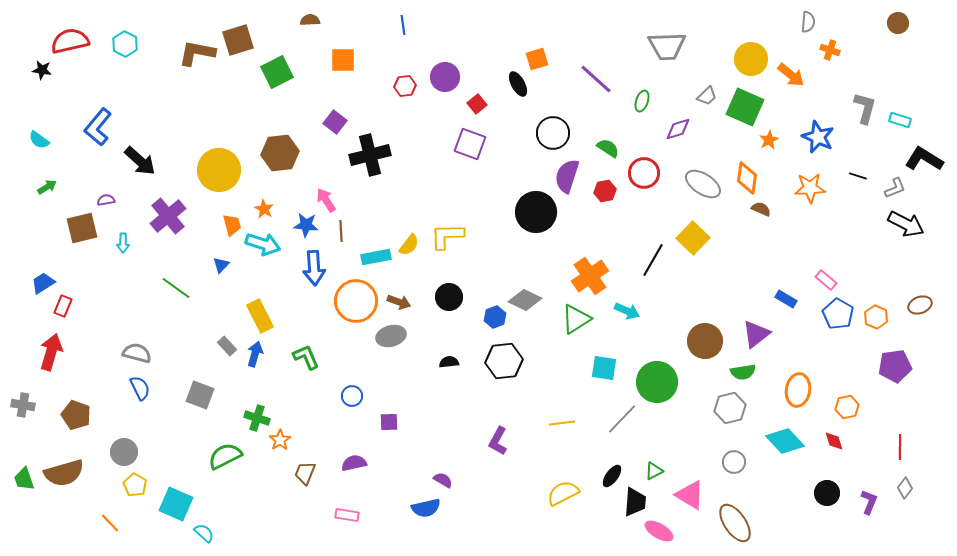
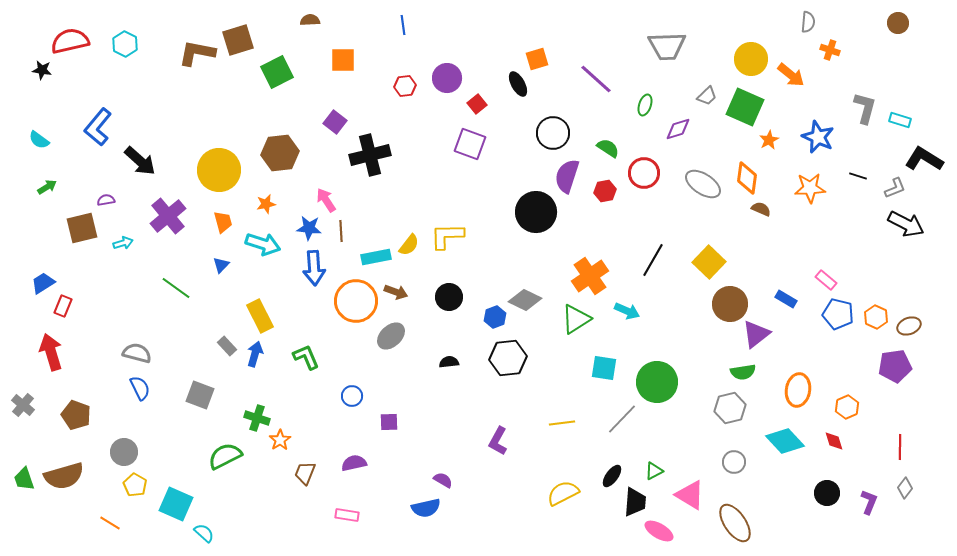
purple circle at (445, 77): moved 2 px right, 1 px down
green ellipse at (642, 101): moved 3 px right, 4 px down
orange star at (264, 209): moved 2 px right, 5 px up; rotated 30 degrees clockwise
orange trapezoid at (232, 225): moved 9 px left, 3 px up
blue star at (306, 225): moved 3 px right, 3 px down
yellow square at (693, 238): moved 16 px right, 24 px down
cyan arrow at (123, 243): rotated 108 degrees counterclockwise
brown arrow at (399, 302): moved 3 px left, 10 px up
brown ellipse at (920, 305): moved 11 px left, 21 px down
blue pentagon at (838, 314): rotated 16 degrees counterclockwise
gray ellipse at (391, 336): rotated 28 degrees counterclockwise
brown circle at (705, 341): moved 25 px right, 37 px up
red arrow at (51, 352): rotated 33 degrees counterclockwise
black hexagon at (504, 361): moved 4 px right, 3 px up
gray cross at (23, 405): rotated 30 degrees clockwise
orange hexagon at (847, 407): rotated 10 degrees counterclockwise
brown semicircle at (64, 473): moved 3 px down
orange line at (110, 523): rotated 15 degrees counterclockwise
